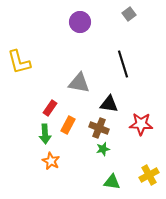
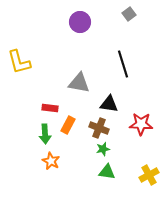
red rectangle: rotated 63 degrees clockwise
green triangle: moved 5 px left, 10 px up
